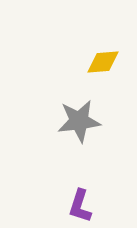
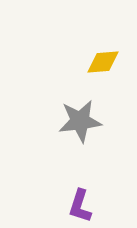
gray star: moved 1 px right
